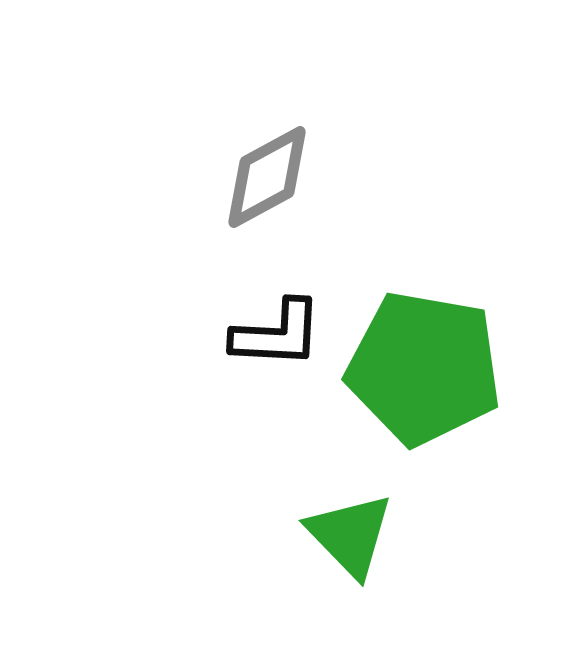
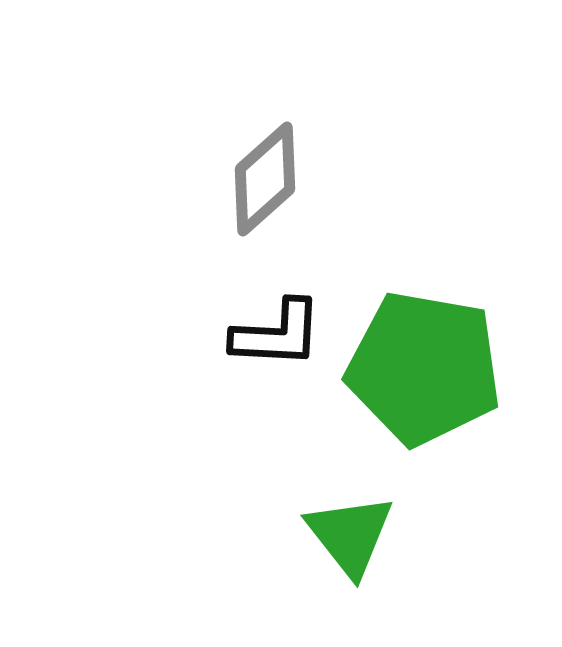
gray diamond: moved 2 px left, 2 px down; rotated 13 degrees counterclockwise
green triangle: rotated 6 degrees clockwise
